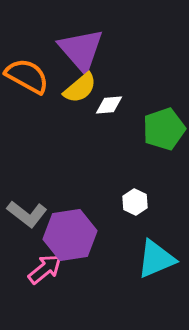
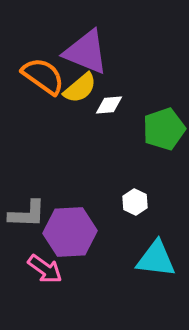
purple triangle: moved 5 px right, 2 px down; rotated 27 degrees counterclockwise
orange semicircle: moved 16 px right; rotated 6 degrees clockwise
gray L-shape: rotated 36 degrees counterclockwise
purple hexagon: moved 3 px up; rotated 6 degrees clockwise
cyan triangle: rotated 30 degrees clockwise
pink arrow: rotated 75 degrees clockwise
